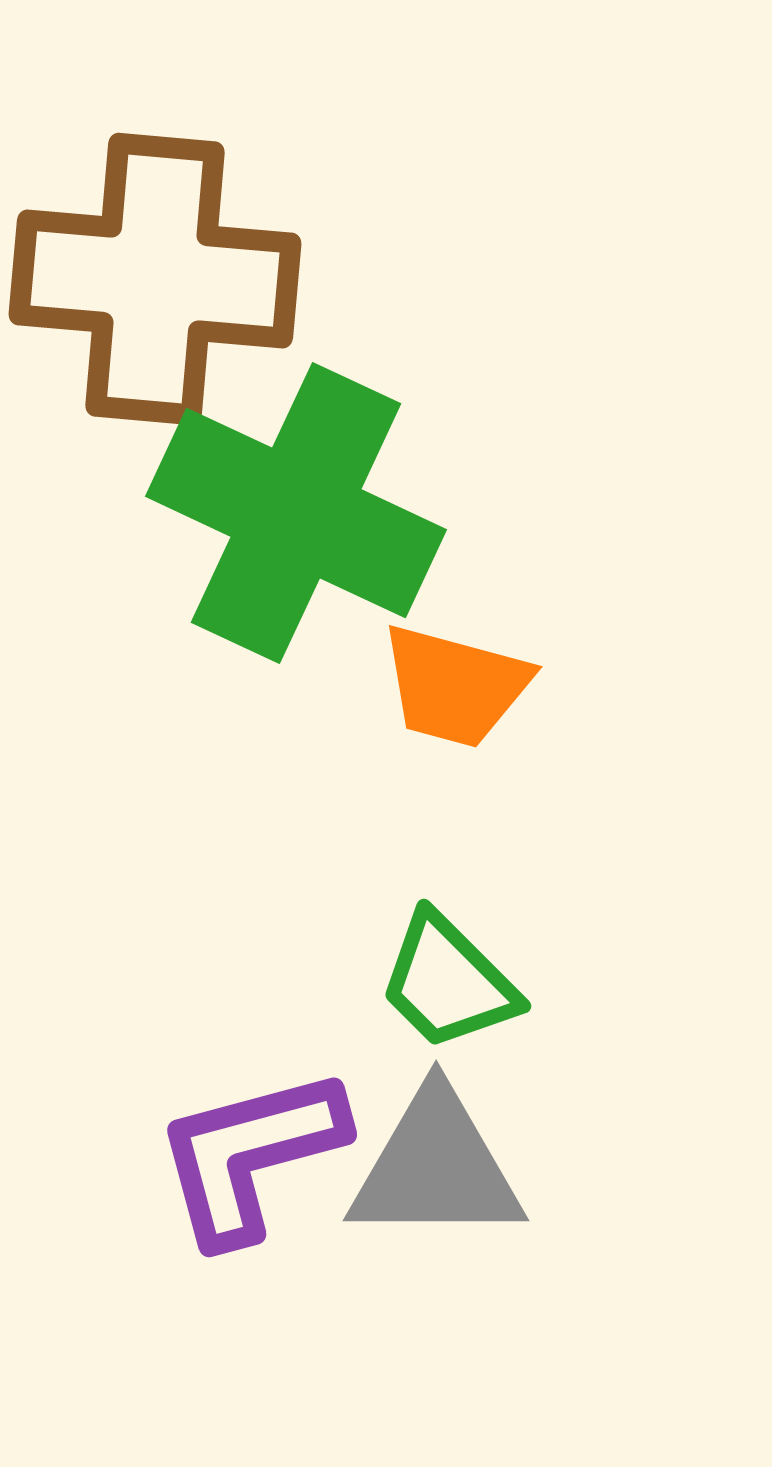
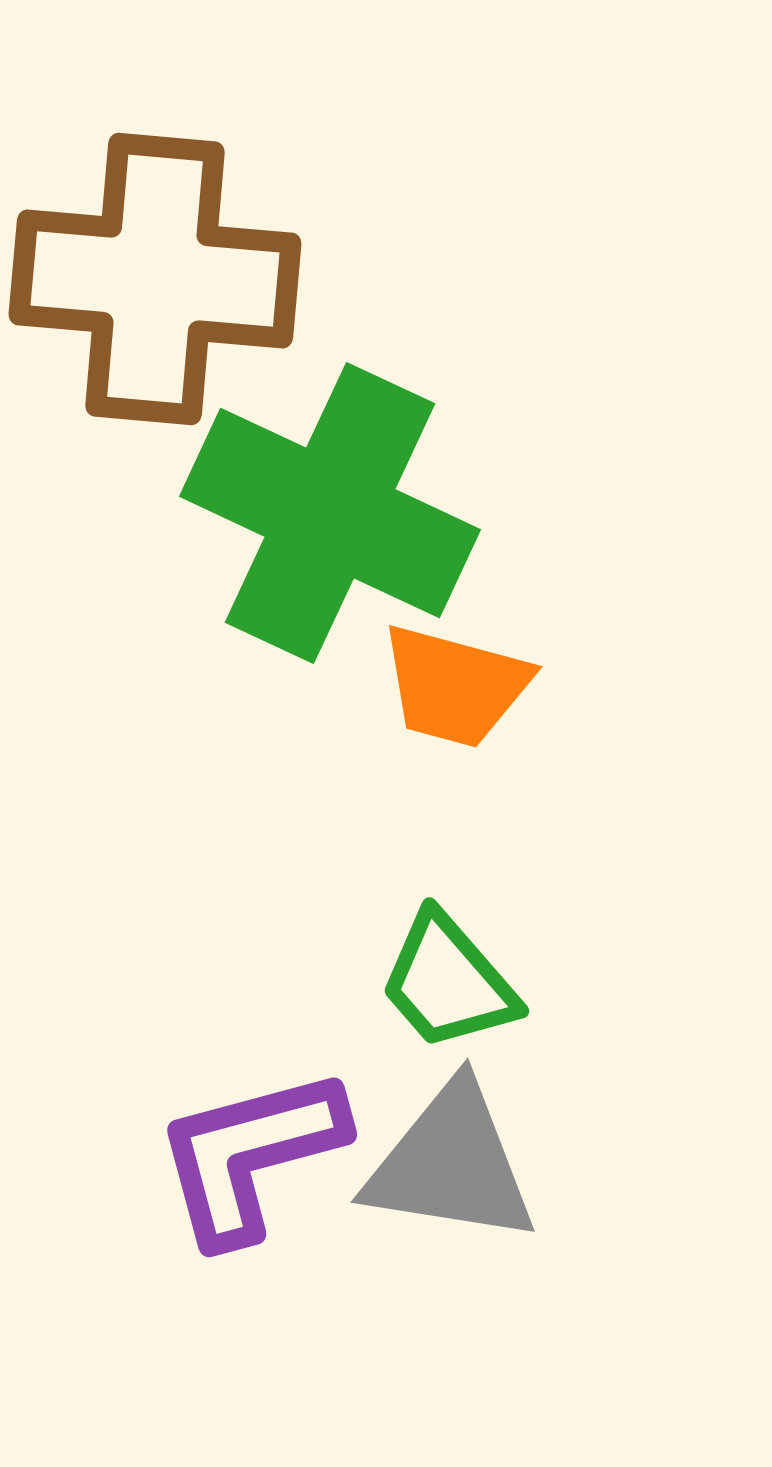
green cross: moved 34 px right
green trapezoid: rotated 4 degrees clockwise
gray triangle: moved 15 px right, 3 px up; rotated 9 degrees clockwise
